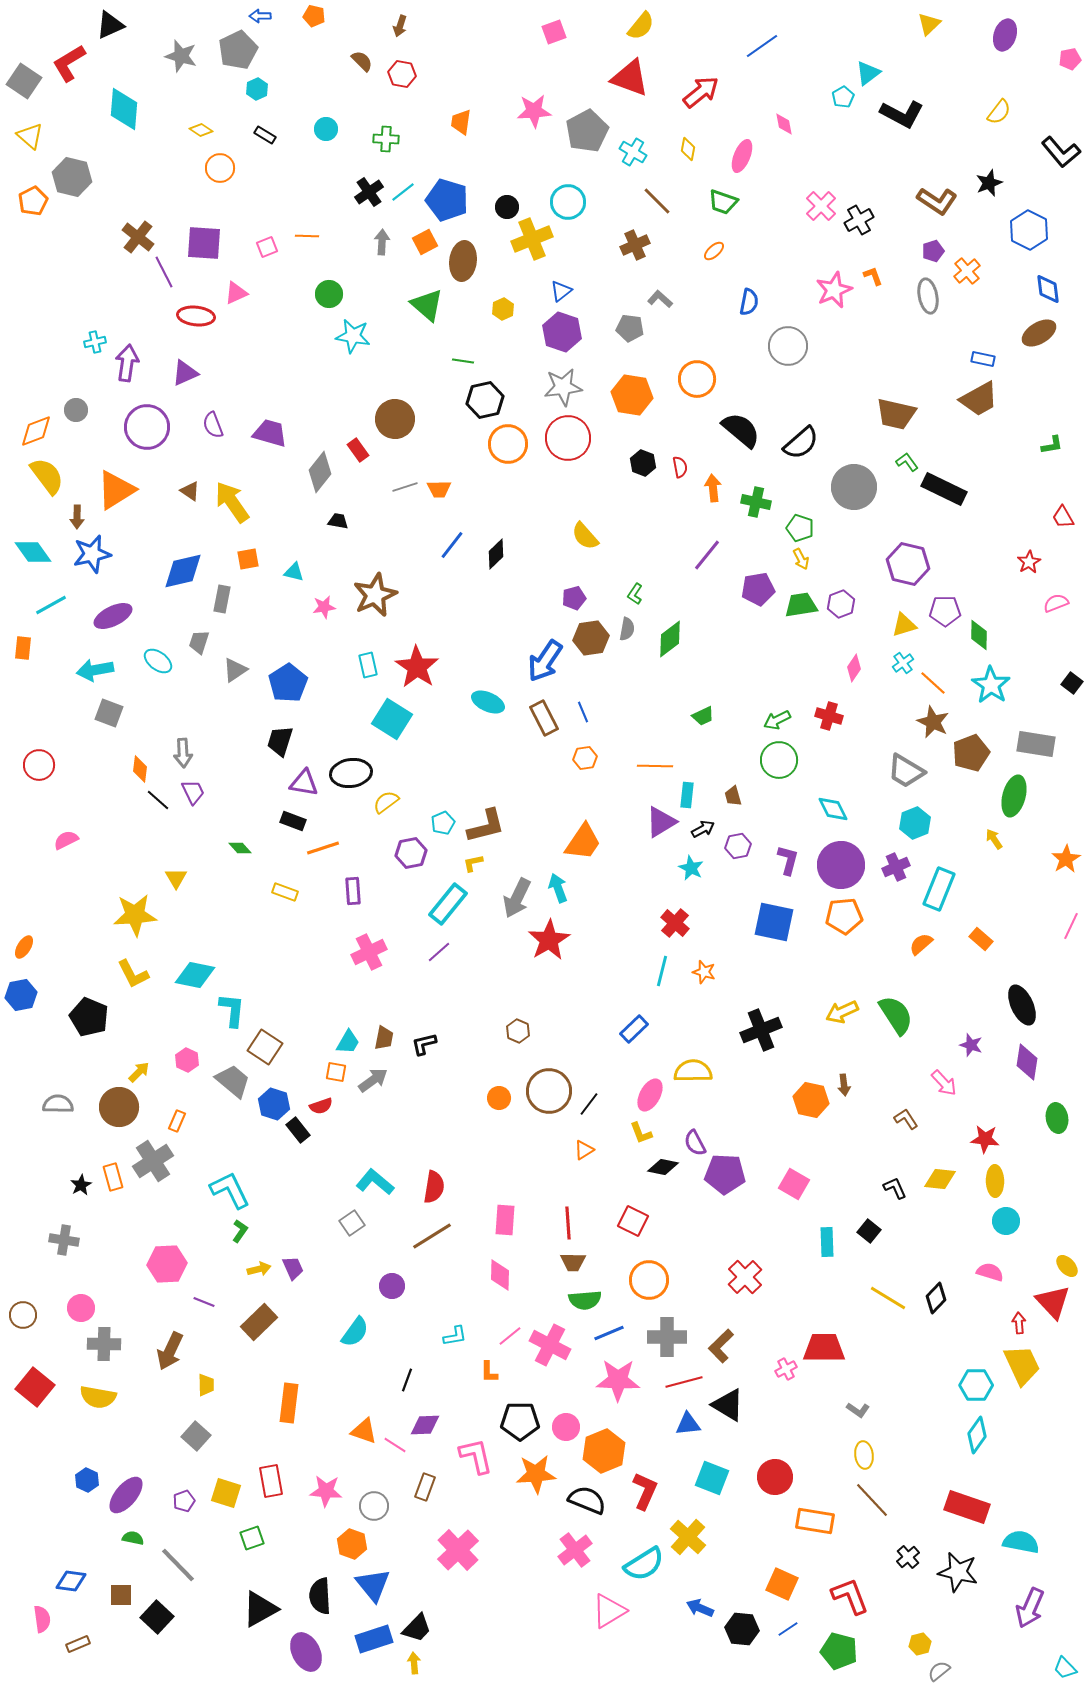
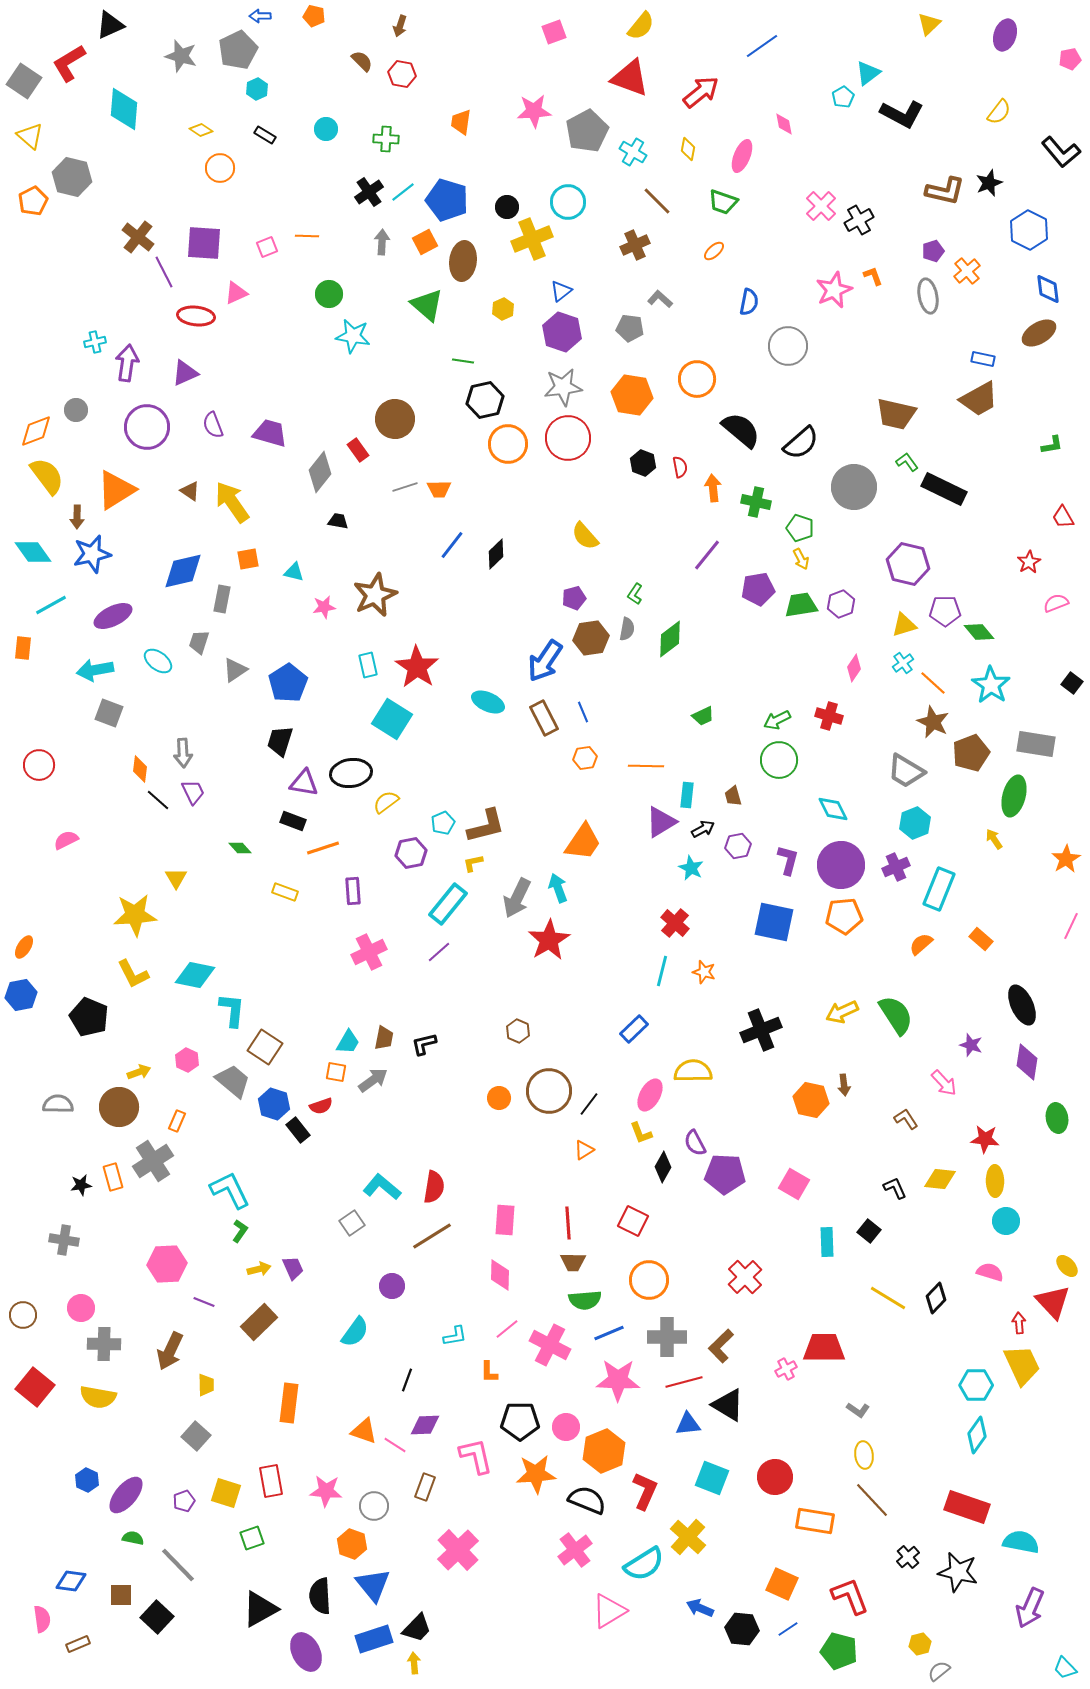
brown L-shape at (937, 201): moved 8 px right, 10 px up; rotated 21 degrees counterclockwise
green diamond at (979, 635): moved 3 px up; rotated 40 degrees counterclockwise
orange line at (655, 766): moved 9 px left
yellow arrow at (139, 1072): rotated 25 degrees clockwise
black diamond at (663, 1167): rotated 72 degrees counterclockwise
cyan L-shape at (375, 1182): moved 7 px right, 5 px down
black star at (81, 1185): rotated 20 degrees clockwise
pink line at (510, 1336): moved 3 px left, 7 px up
